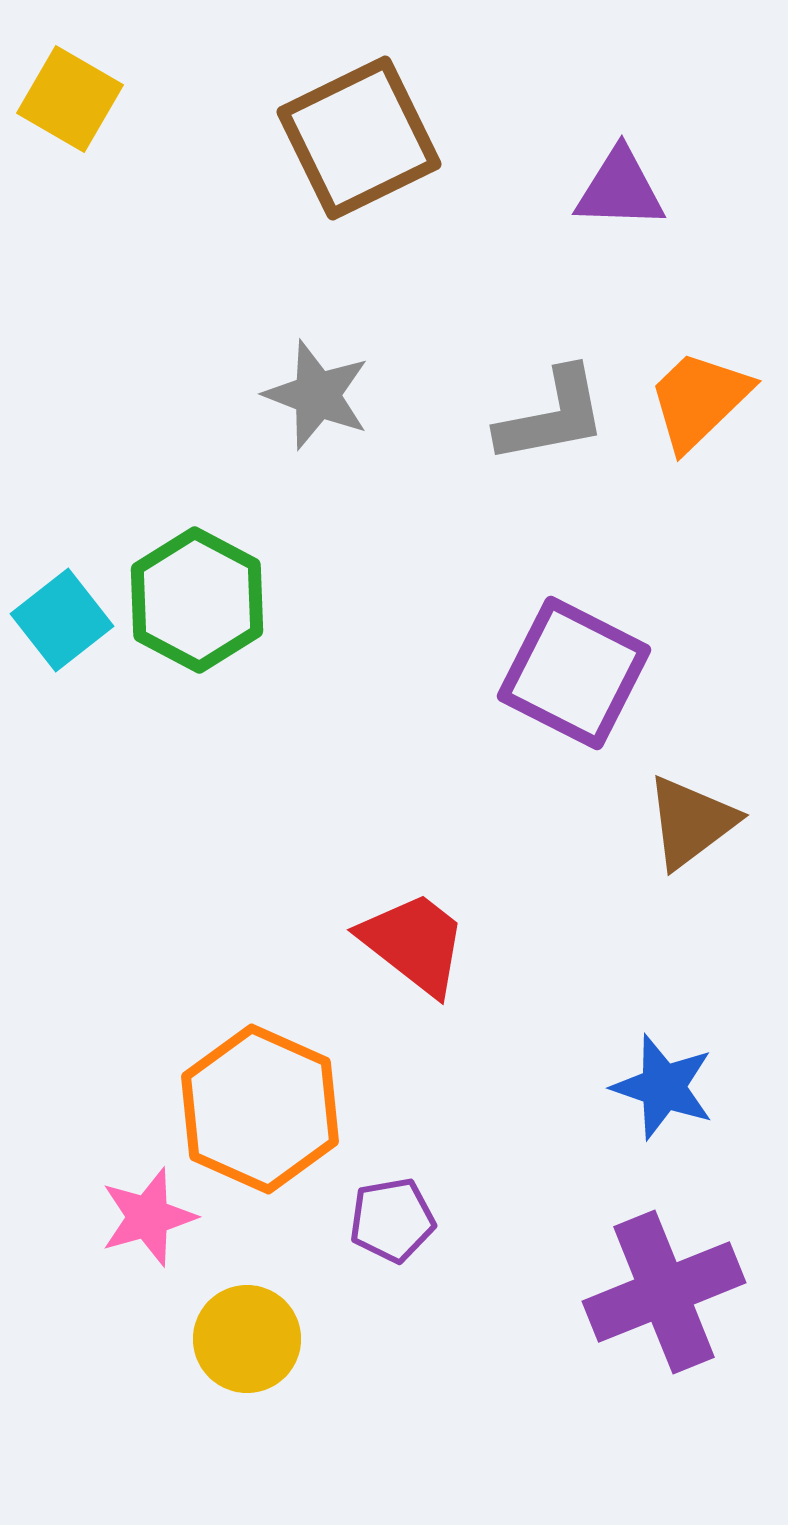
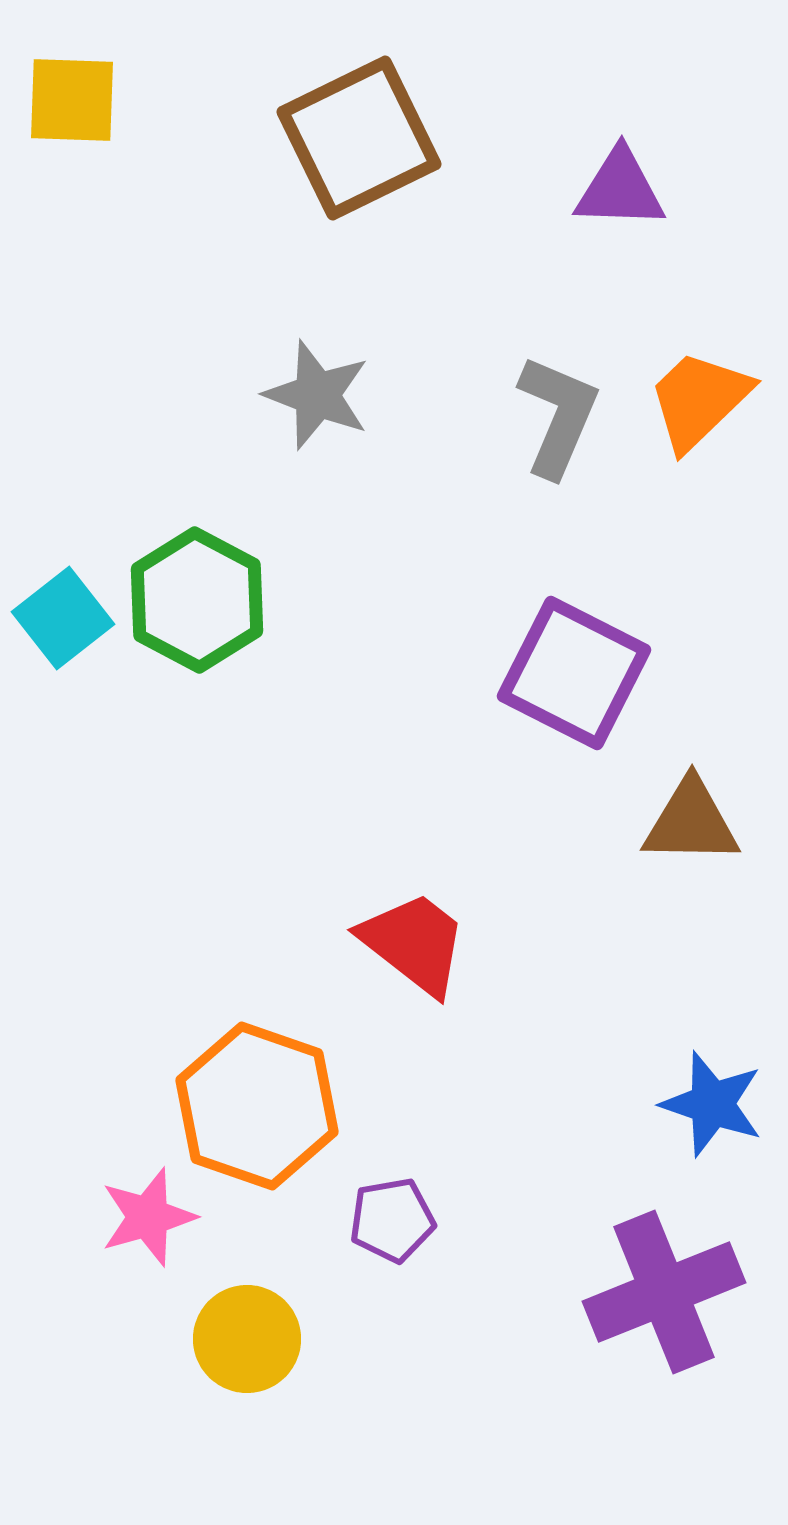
yellow square: moved 2 px right, 1 px down; rotated 28 degrees counterclockwise
gray L-shape: moved 6 px right; rotated 56 degrees counterclockwise
cyan square: moved 1 px right, 2 px up
brown triangle: rotated 38 degrees clockwise
blue star: moved 49 px right, 17 px down
orange hexagon: moved 3 px left, 3 px up; rotated 5 degrees counterclockwise
